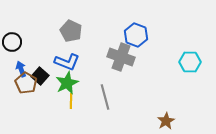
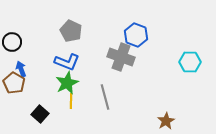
black square: moved 38 px down
brown pentagon: moved 12 px left
